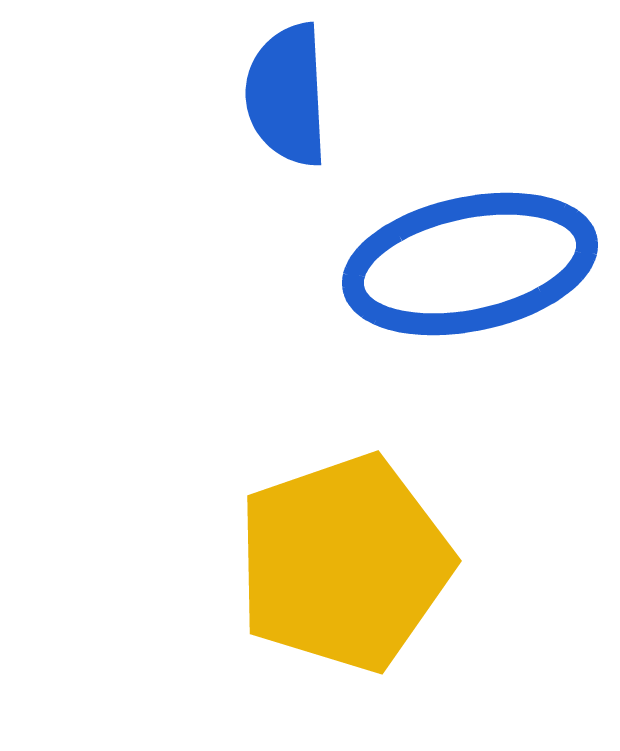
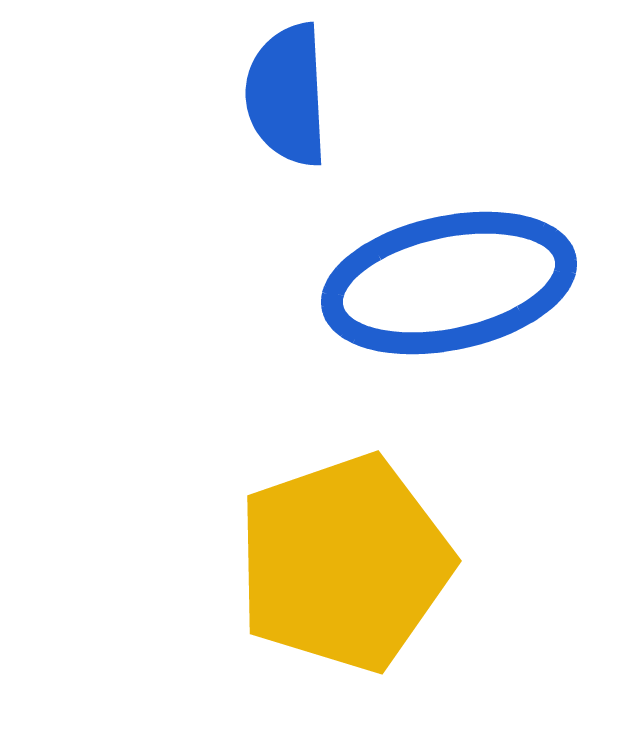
blue ellipse: moved 21 px left, 19 px down
